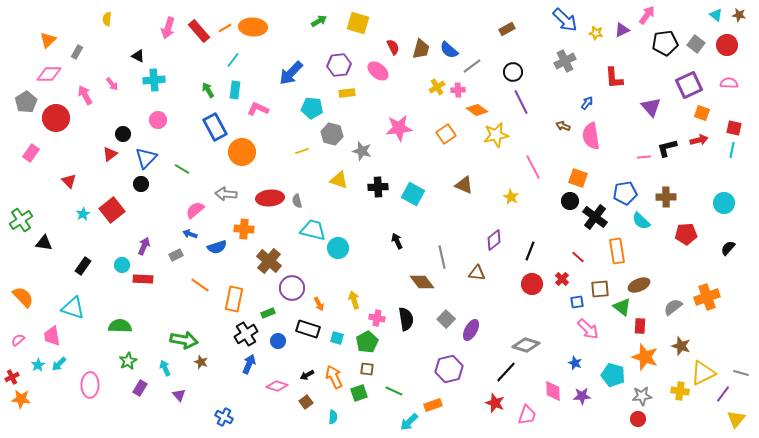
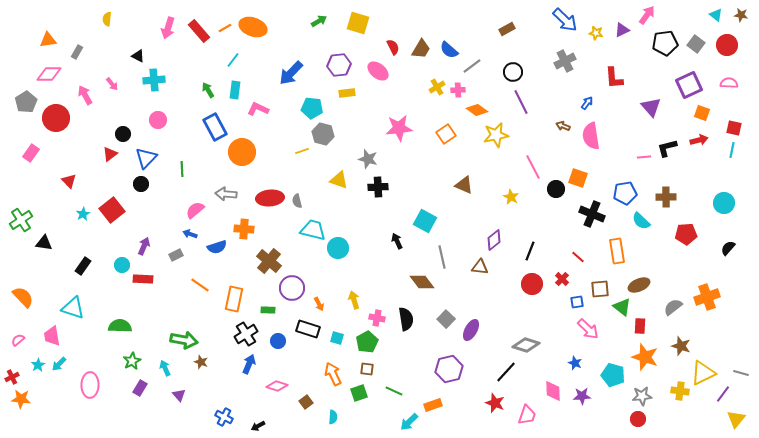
brown star at (739, 15): moved 2 px right
orange ellipse at (253, 27): rotated 16 degrees clockwise
orange triangle at (48, 40): rotated 36 degrees clockwise
brown trapezoid at (421, 49): rotated 15 degrees clockwise
gray hexagon at (332, 134): moved 9 px left
gray star at (362, 151): moved 6 px right, 8 px down
green line at (182, 169): rotated 56 degrees clockwise
cyan square at (413, 194): moved 12 px right, 27 px down
black circle at (570, 201): moved 14 px left, 12 px up
black cross at (595, 217): moved 3 px left, 3 px up; rotated 15 degrees counterclockwise
brown triangle at (477, 273): moved 3 px right, 6 px up
green rectangle at (268, 313): moved 3 px up; rotated 24 degrees clockwise
green star at (128, 361): moved 4 px right
black arrow at (307, 375): moved 49 px left, 51 px down
orange arrow at (334, 377): moved 1 px left, 3 px up
